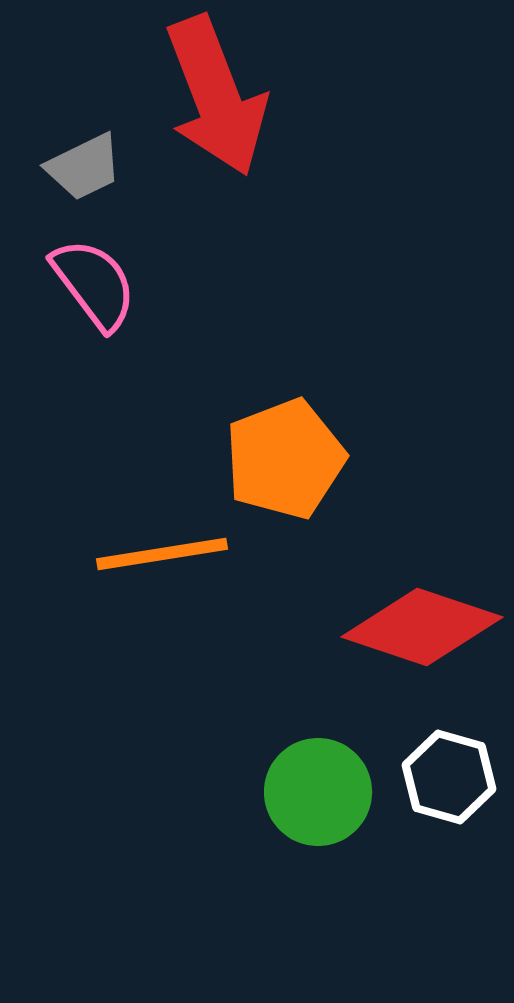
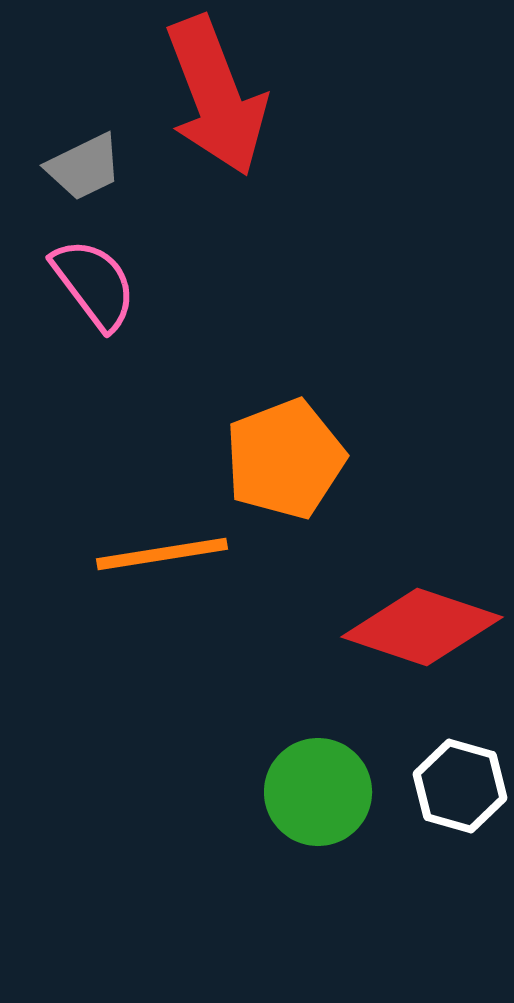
white hexagon: moved 11 px right, 9 px down
